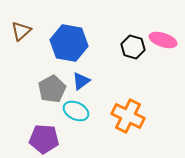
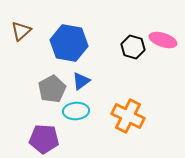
cyan ellipse: rotated 30 degrees counterclockwise
